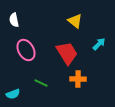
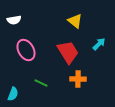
white semicircle: rotated 88 degrees counterclockwise
red trapezoid: moved 1 px right, 1 px up
cyan semicircle: rotated 48 degrees counterclockwise
